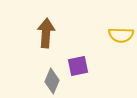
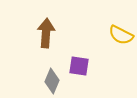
yellow semicircle: rotated 25 degrees clockwise
purple square: moved 1 px right; rotated 20 degrees clockwise
